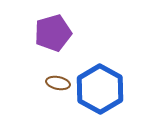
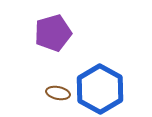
brown ellipse: moved 10 px down
